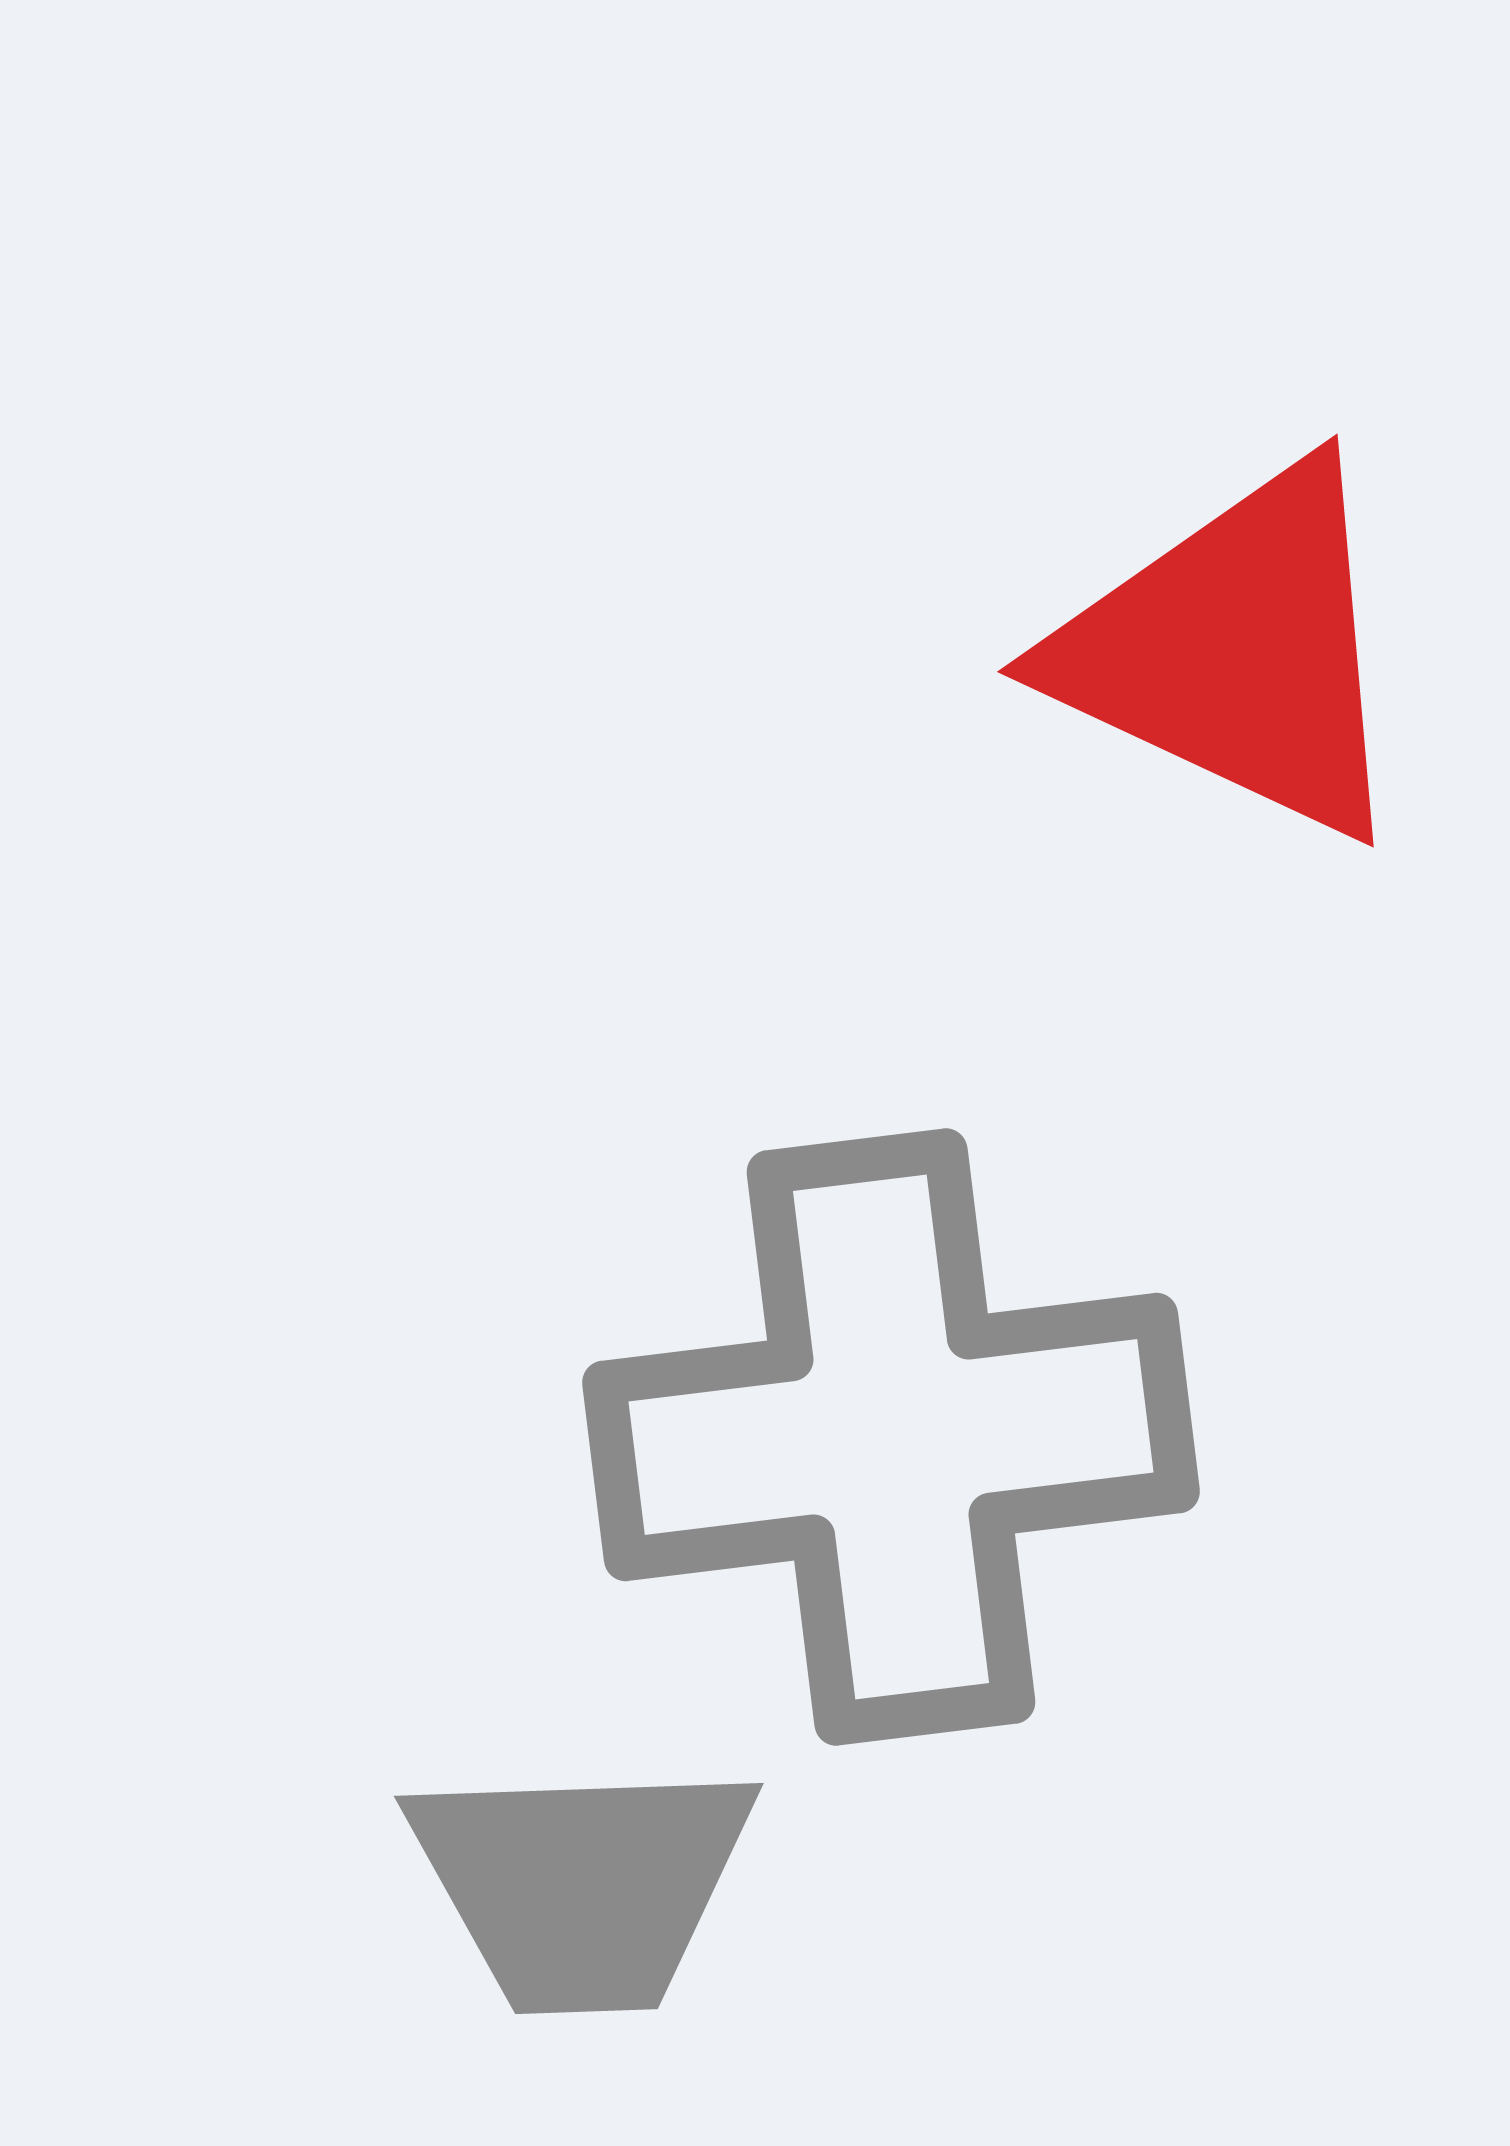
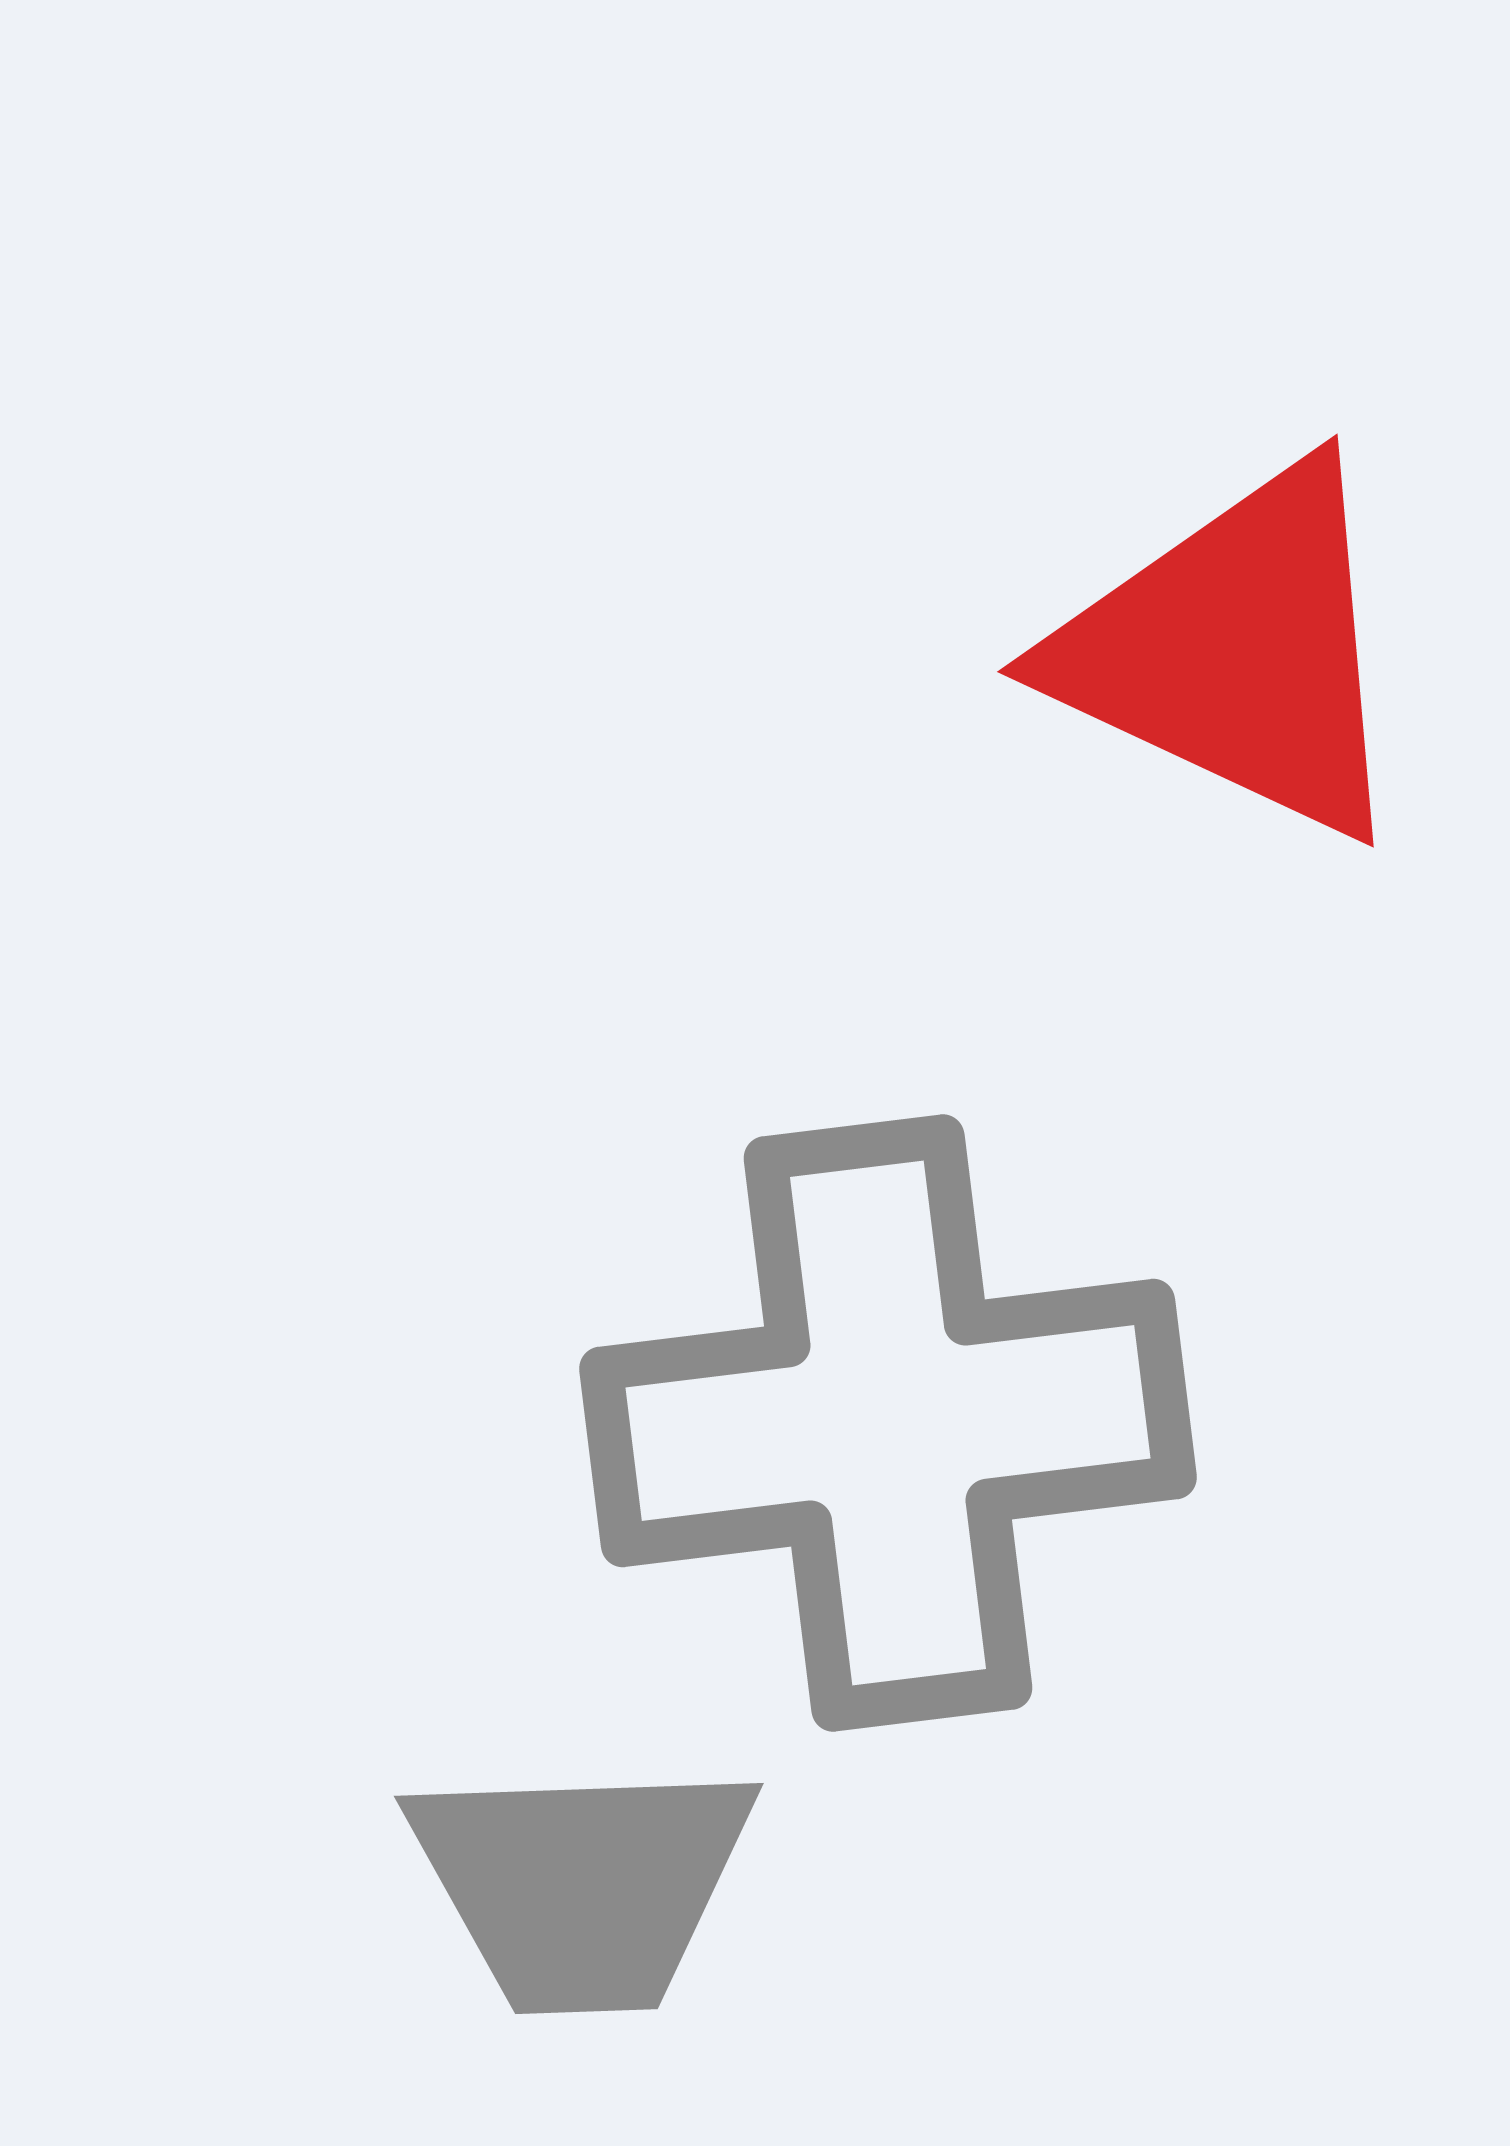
gray cross: moved 3 px left, 14 px up
